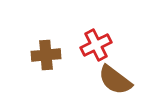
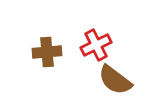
brown cross: moved 1 px right, 3 px up
